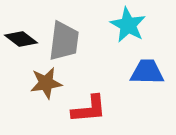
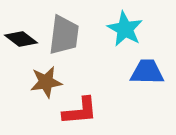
cyan star: moved 3 px left, 4 px down
gray trapezoid: moved 6 px up
brown star: moved 1 px up
red L-shape: moved 9 px left, 2 px down
